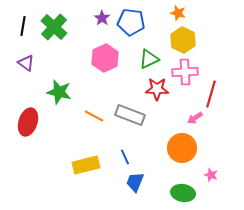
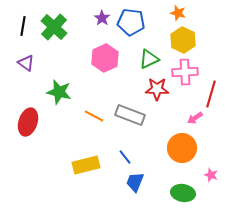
blue line: rotated 14 degrees counterclockwise
